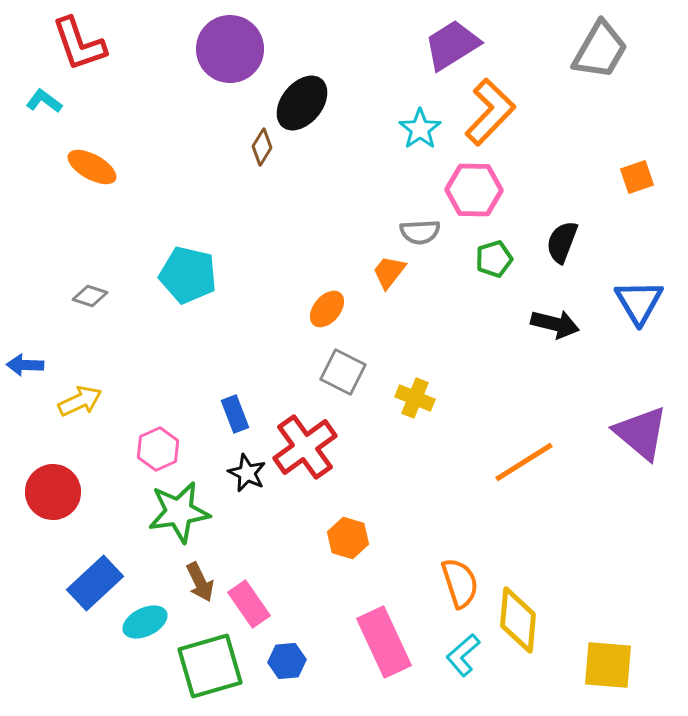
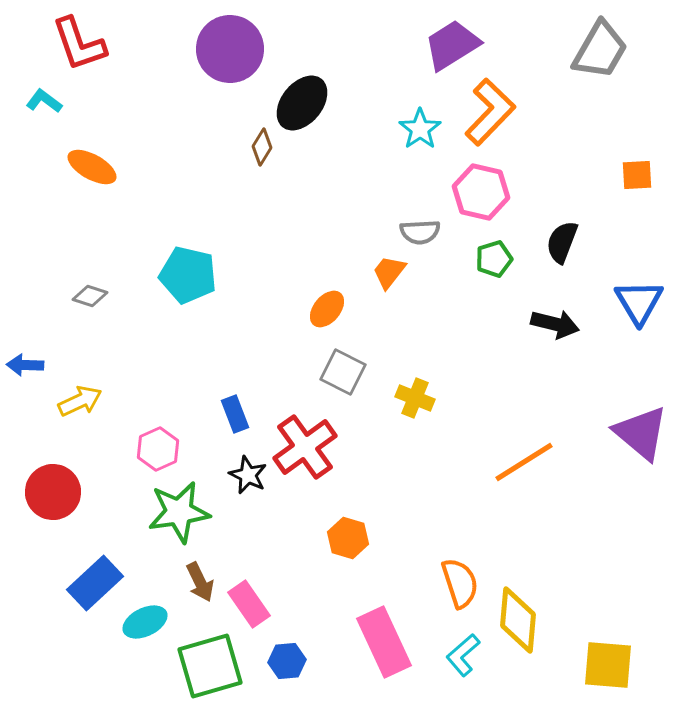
orange square at (637, 177): moved 2 px up; rotated 16 degrees clockwise
pink hexagon at (474, 190): moved 7 px right, 2 px down; rotated 12 degrees clockwise
black star at (247, 473): moved 1 px right, 2 px down
